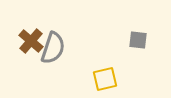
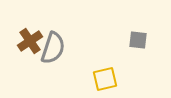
brown cross: moved 1 px left; rotated 15 degrees clockwise
